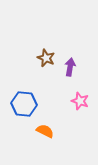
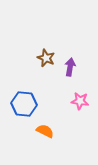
pink star: rotated 12 degrees counterclockwise
